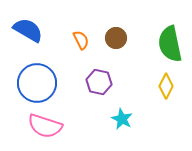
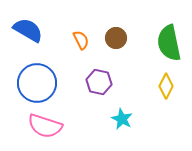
green semicircle: moved 1 px left, 1 px up
